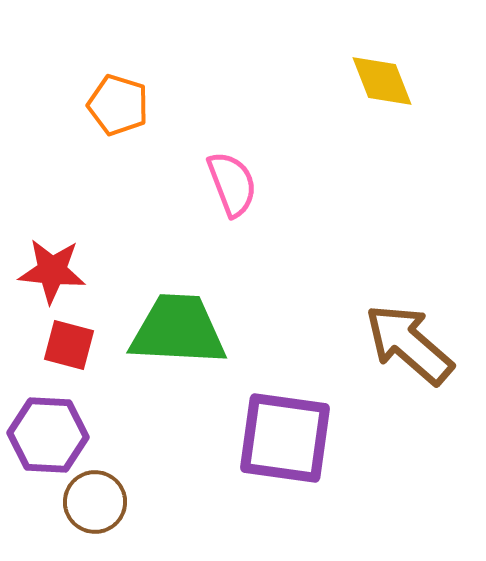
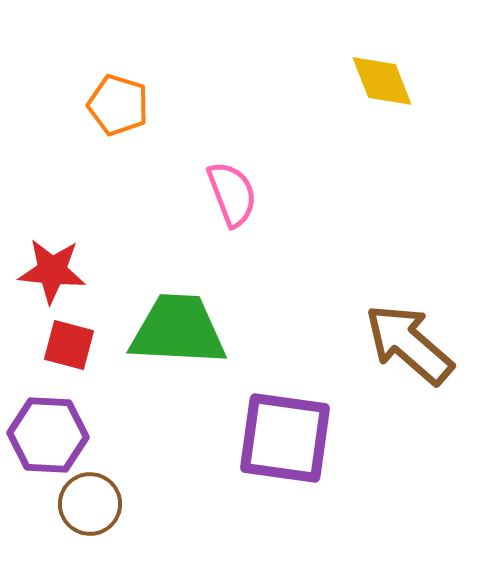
pink semicircle: moved 10 px down
brown circle: moved 5 px left, 2 px down
